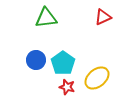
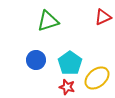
green triangle: moved 2 px right, 3 px down; rotated 10 degrees counterclockwise
cyan pentagon: moved 7 px right
